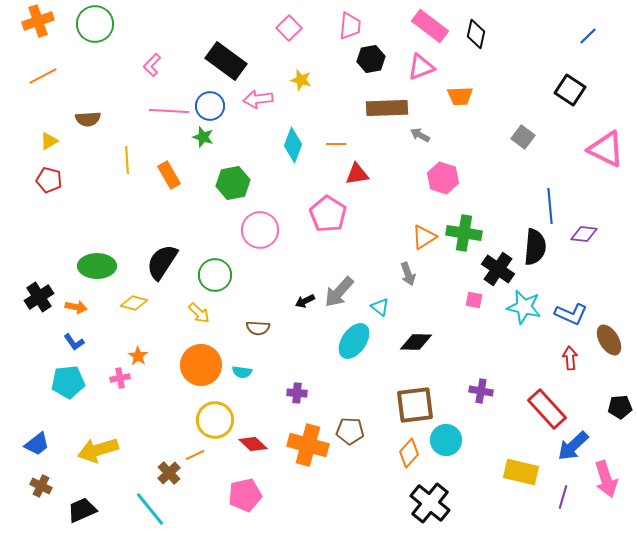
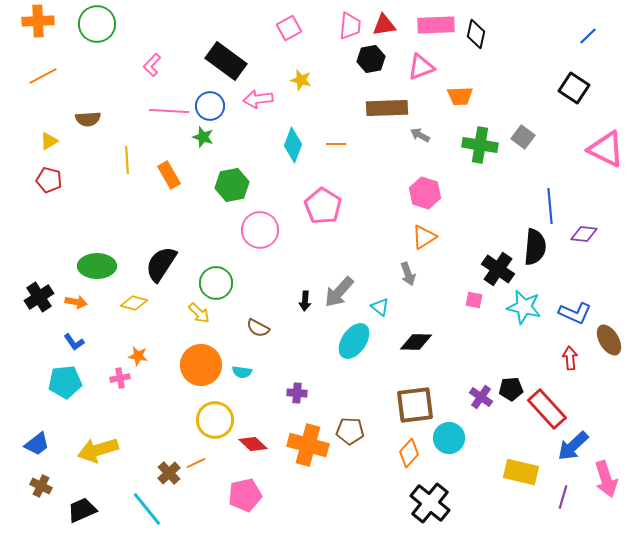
orange cross at (38, 21): rotated 16 degrees clockwise
green circle at (95, 24): moved 2 px right
pink rectangle at (430, 26): moved 6 px right, 1 px up; rotated 39 degrees counterclockwise
pink square at (289, 28): rotated 15 degrees clockwise
black square at (570, 90): moved 4 px right, 2 px up
red triangle at (357, 174): moved 27 px right, 149 px up
pink hexagon at (443, 178): moved 18 px left, 15 px down
green hexagon at (233, 183): moved 1 px left, 2 px down
pink pentagon at (328, 214): moved 5 px left, 8 px up
green cross at (464, 233): moved 16 px right, 88 px up
black semicircle at (162, 262): moved 1 px left, 2 px down
green circle at (215, 275): moved 1 px right, 8 px down
black arrow at (305, 301): rotated 60 degrees counterclockwise
orange arrow at (76, 307): moved 5 px up
blue L-shape at (571, 314): moved 4 px right, 1 px up
brown semicircle at (258, 328): rotated 25 degrees clockwise
orange star at (138, 356): rotated 24 degrees counterclockwise
cyan pentagon at (68, 382): moved 3 px left
purple cross at (481, 391): moved 6 px down; rotated 25 degrees clockwise
black pentagon at (620, 407): moved 109 px left, 18 px up
cyan circle at (446, 440): moved 3 px right, 2 px up
orange line at (195, 455): moved 1 px right, 8 px down
cyan line at (150, 509): moved 3 px left
